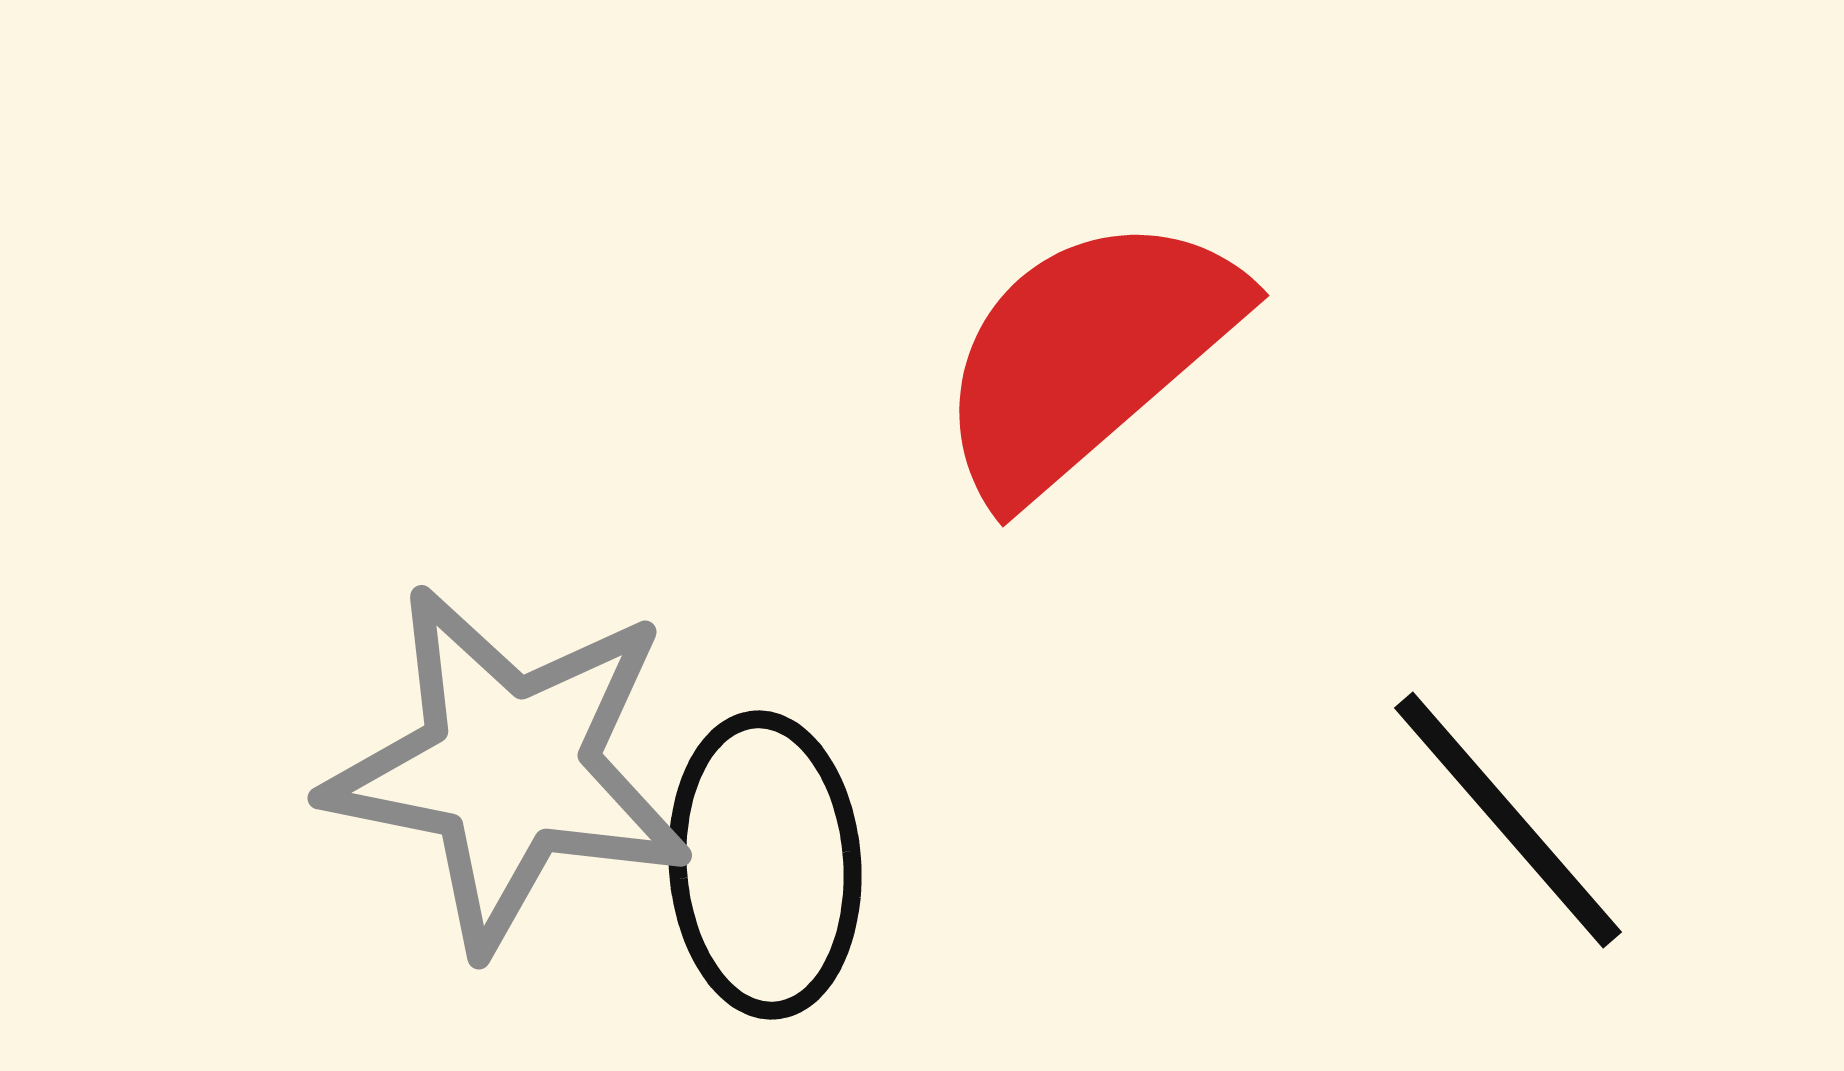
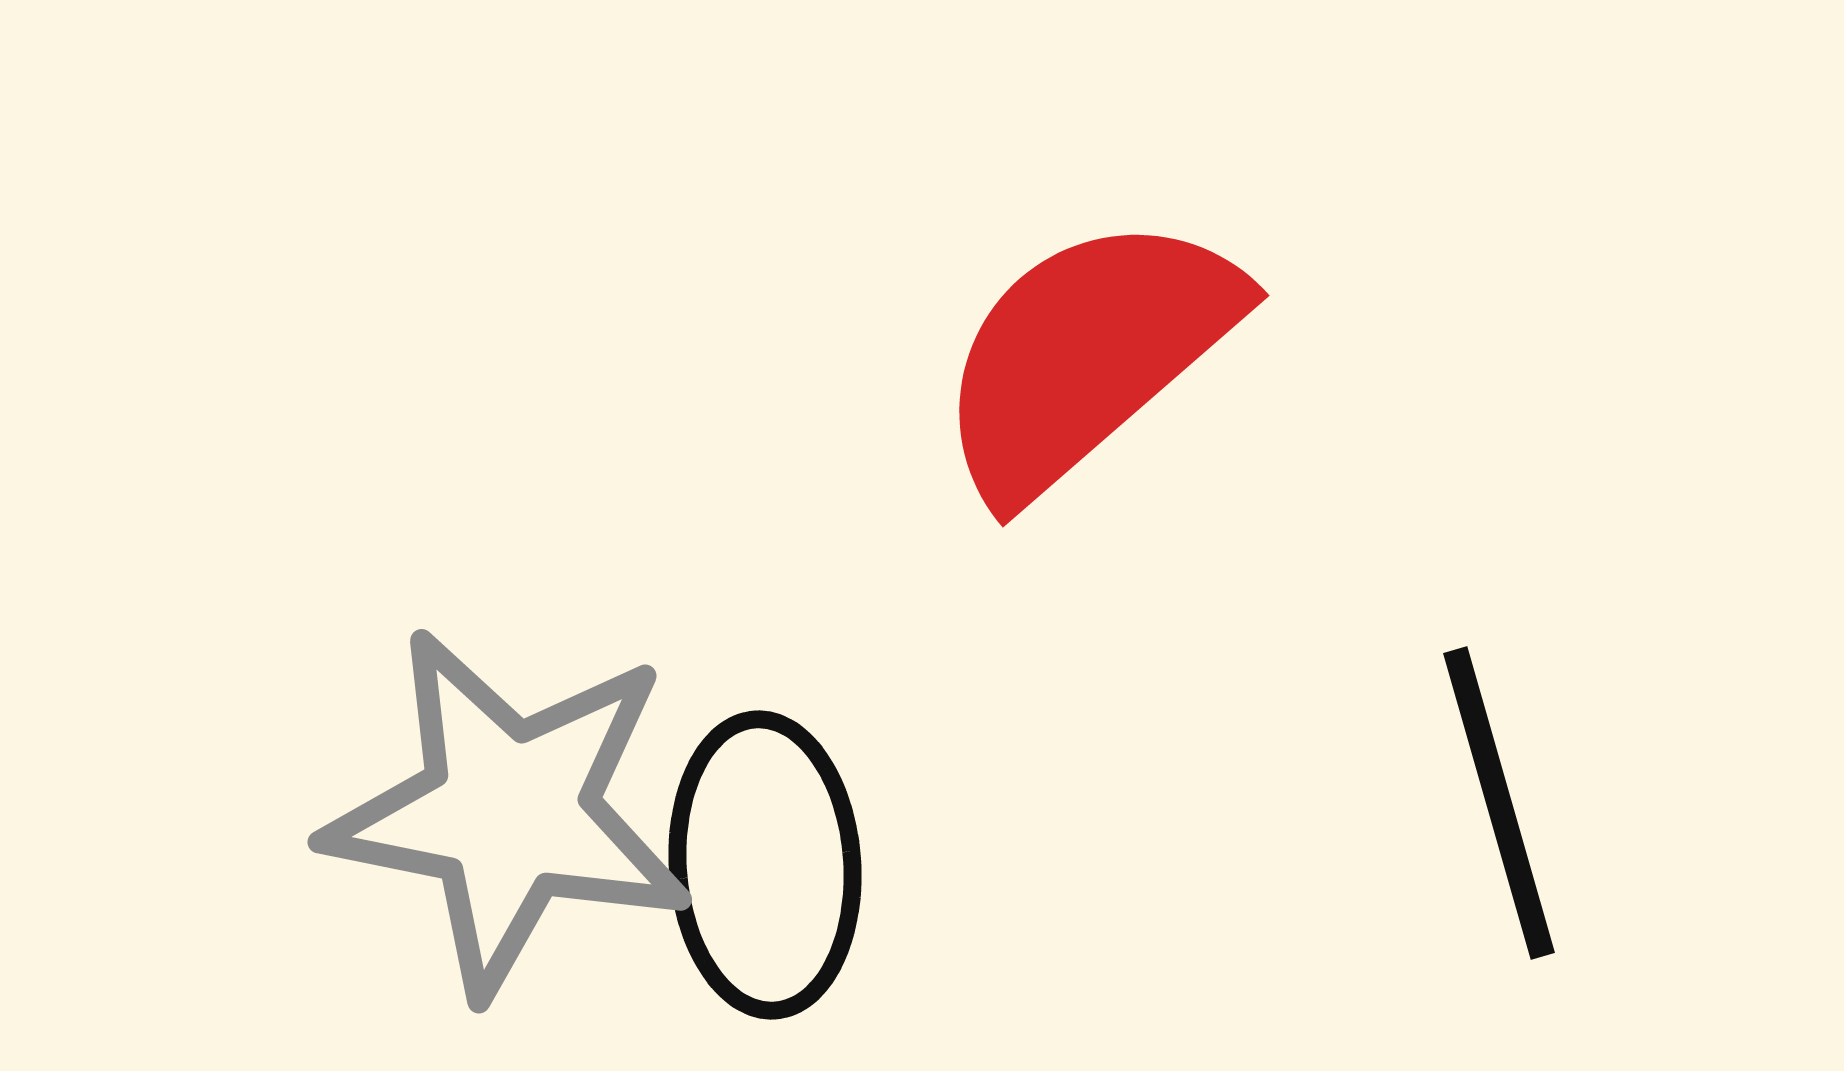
gray star: moved 44 px down
black line: moved 9 px left, 17 px up; rotated 25 degrees clockwise
